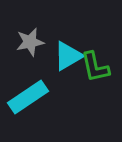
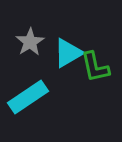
gray star: rotated 20 degrees counterclockwise
cyan triangle: moved 3 px up
